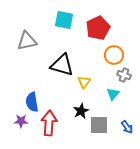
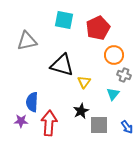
blue semicircle: rotated 12 degrees clockwise
